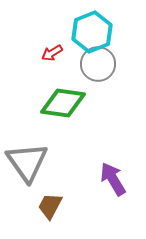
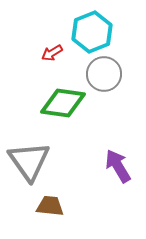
gray circle: moved 6 px right, 10 px down
gray triangle: moved 2 px right, 1 px up
purple arrow: moved 5 px right, 13 px up
brown trapezoid: rotated 68 degrees clockwise
